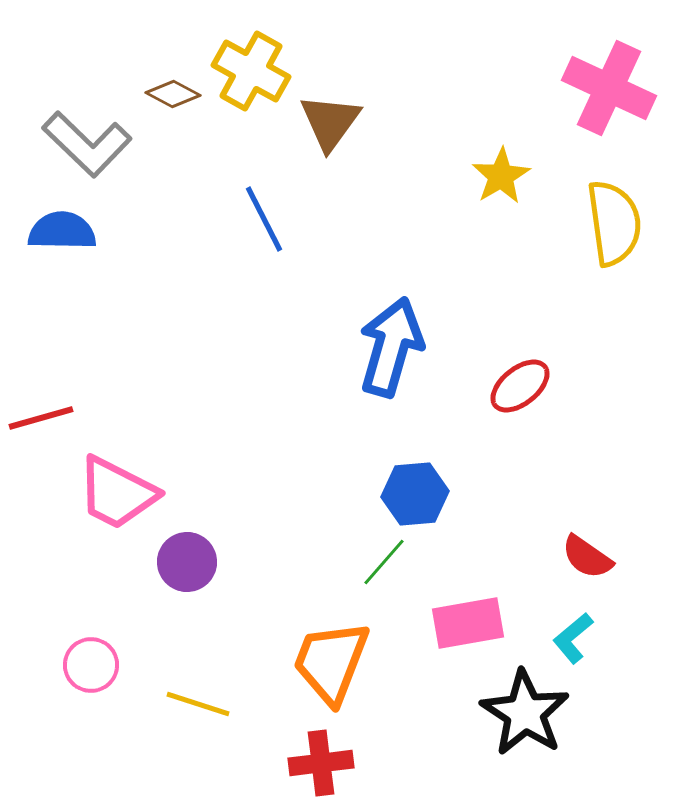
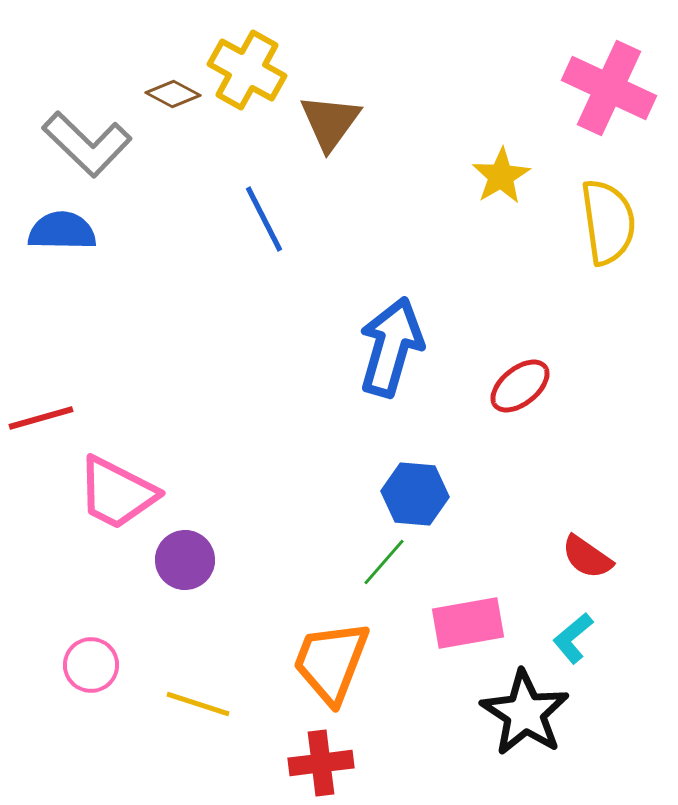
yellow cross: moved 4 px left, 1 px up
yellow semicircle: moved 6 px left, 1 px up
blue hexagon: rotated 10 degrees clockwise
purple circle: moved 2 px left, 2 px up
